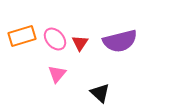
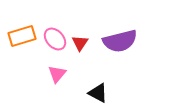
black triangle: moved 2 px left; rotated 15 degrees counterclockwise
